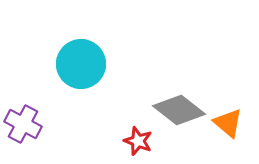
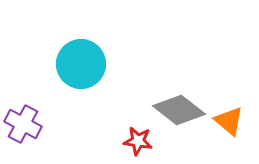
orange triangle: moved 1 px right, 2 px up
red star: rotated 12 degrees counterclockwise
